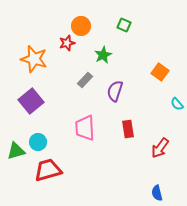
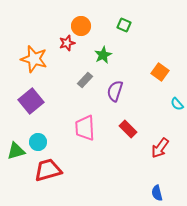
red rectangle: rotated 36 degrees counterclockwise
